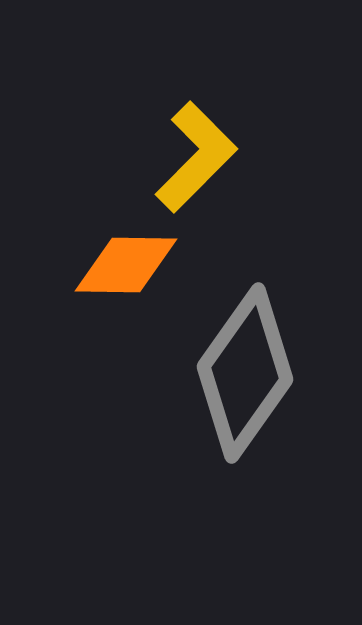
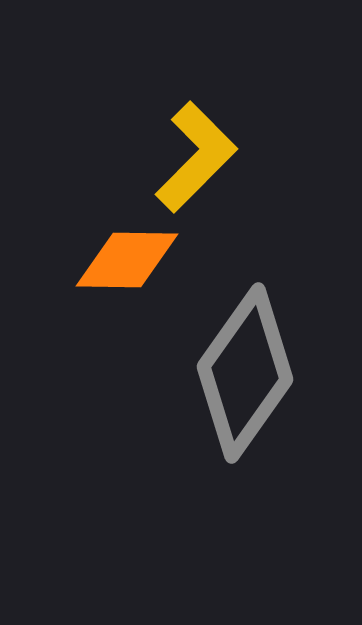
orange diamond: moved 1 px right, 5 px up
